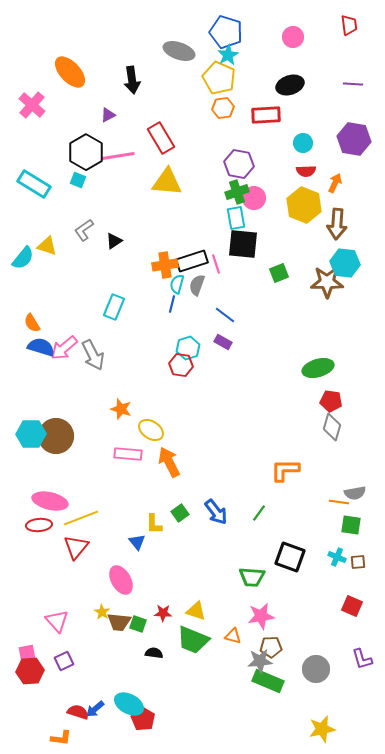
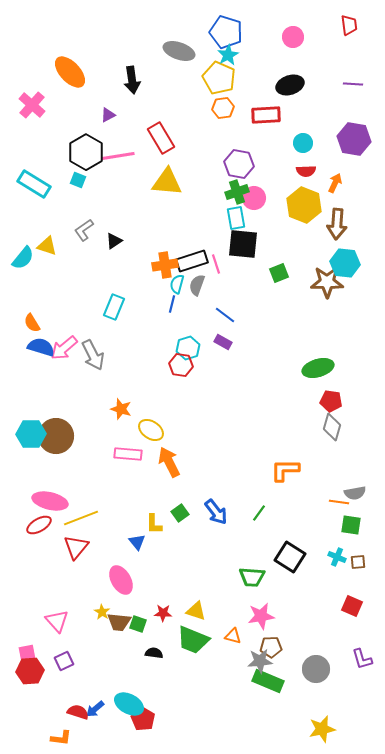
red ellipse at (39, 525): rotated 25 degrees counterclockwise
black square at (290, 557): rotated 12 degrees clockwise
